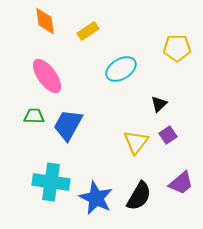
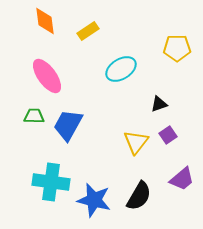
black triangle: rotated 24 degrees clockwise
purple trapezoid: moved 1 px right, 4 px up
blue star: moved 2 px left, 2 px down; rotated 12 degrees counterclockwise
